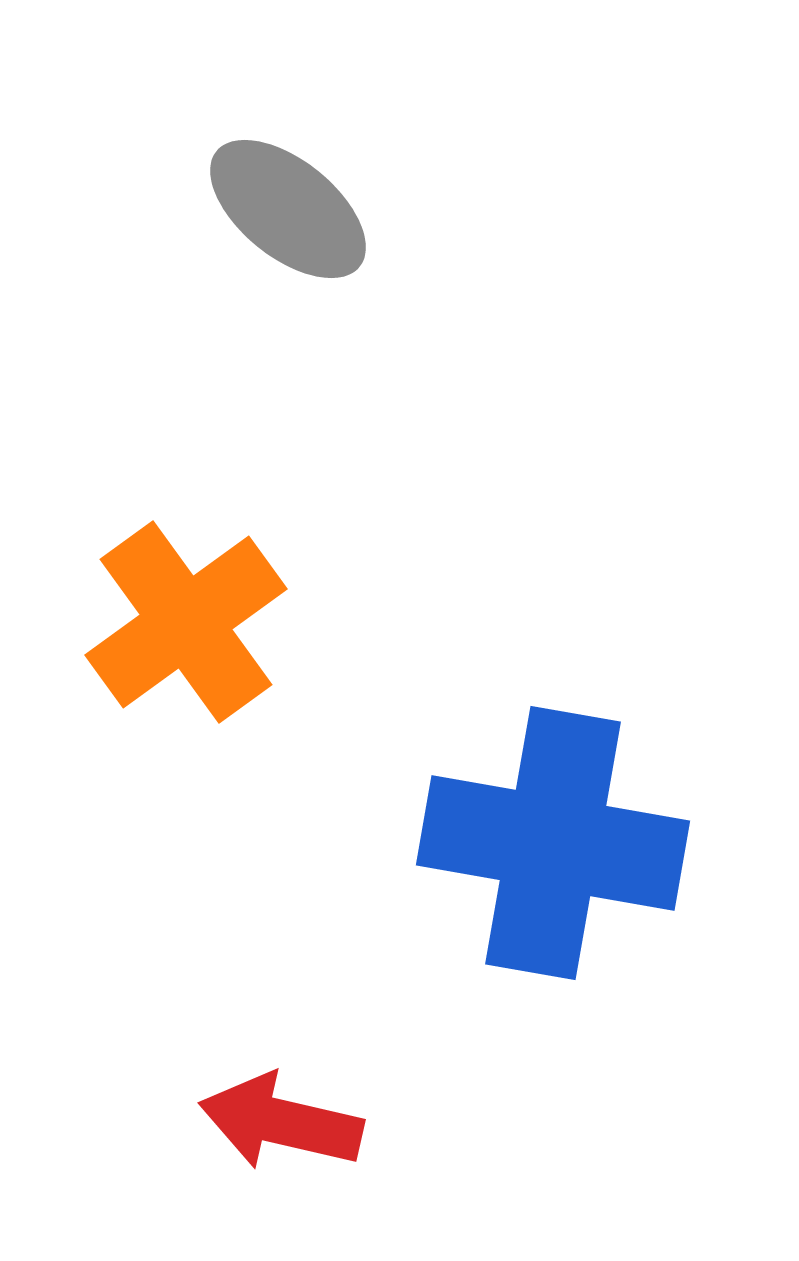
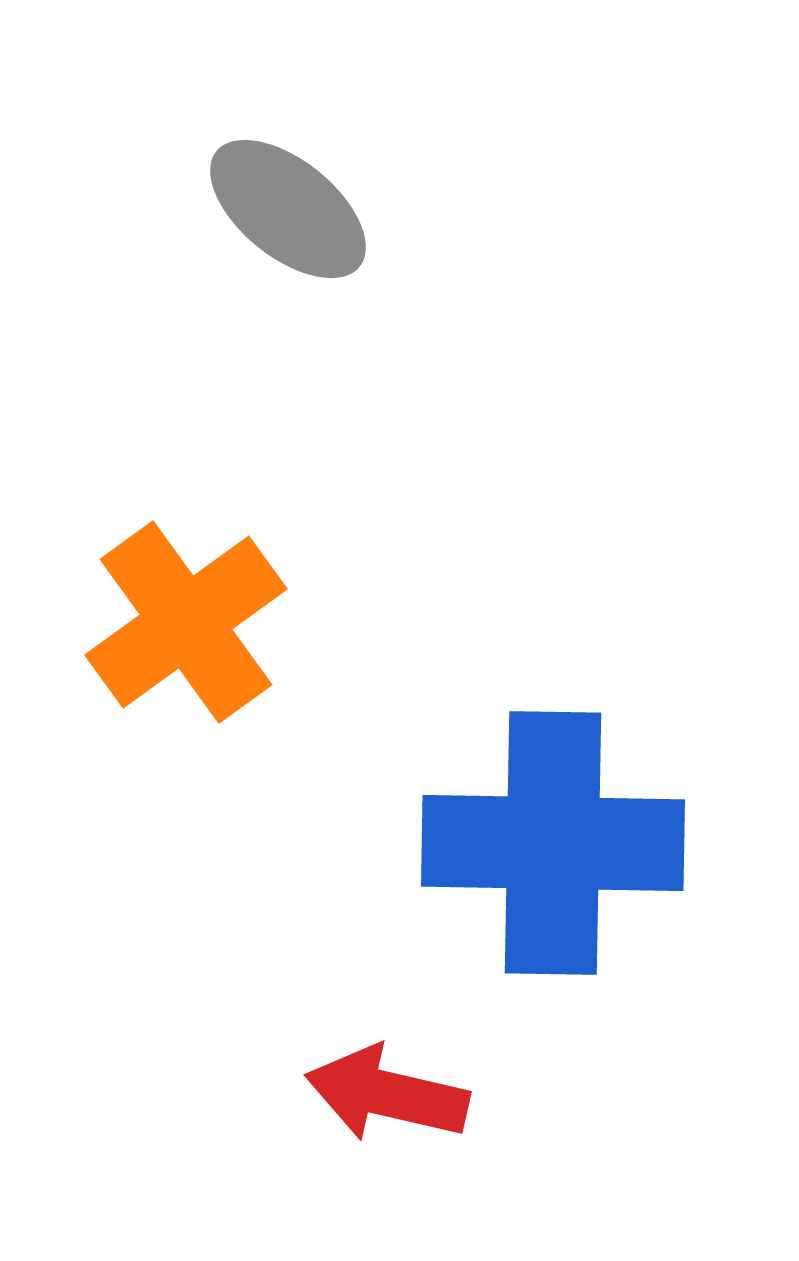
blue cross: rotated 9 degrees counterclockwise
red arrow: moved 106 px right, 28 px up
